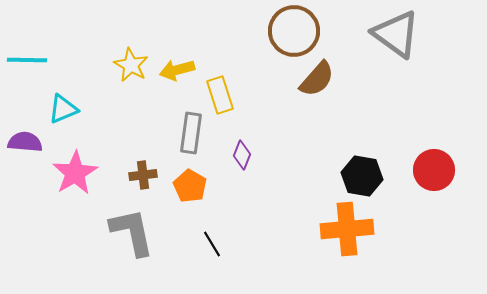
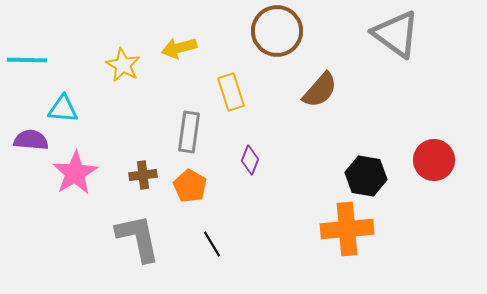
brown circle: moved 17 px left
yellow star: moved 8 px left
yellow arrow: moved 2 px right, 22 px up
brown semicircle: moved 3 px right, 11 px down
yellow rectangle: moved 11 px right, 3 px up
cyan triangle: rotated 28 degrees clockwise
gray rectangle: moved 2 px left, 1 px up
purple semicircle: moved 6 px right, 2 px up
purple diamond: moved 8 px right, 5 px down
red circle: moved 10 px up
black hexagon: moved 4 px right
gray L-shape: moved 6 px right, 6 px down
